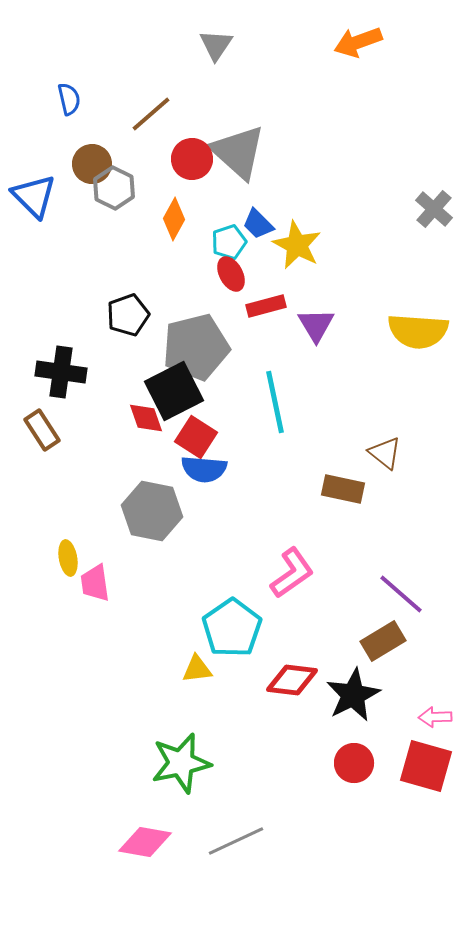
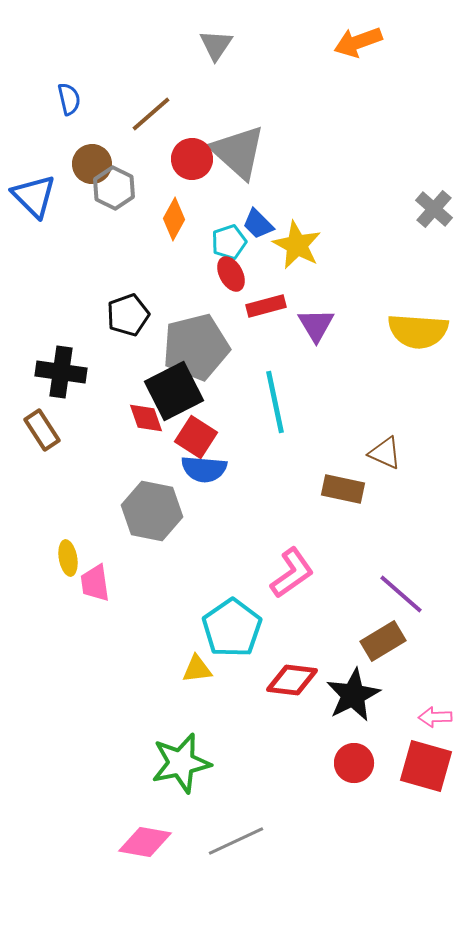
brown triangle at (385, 453): rotated 15 degrees counterclockwise
